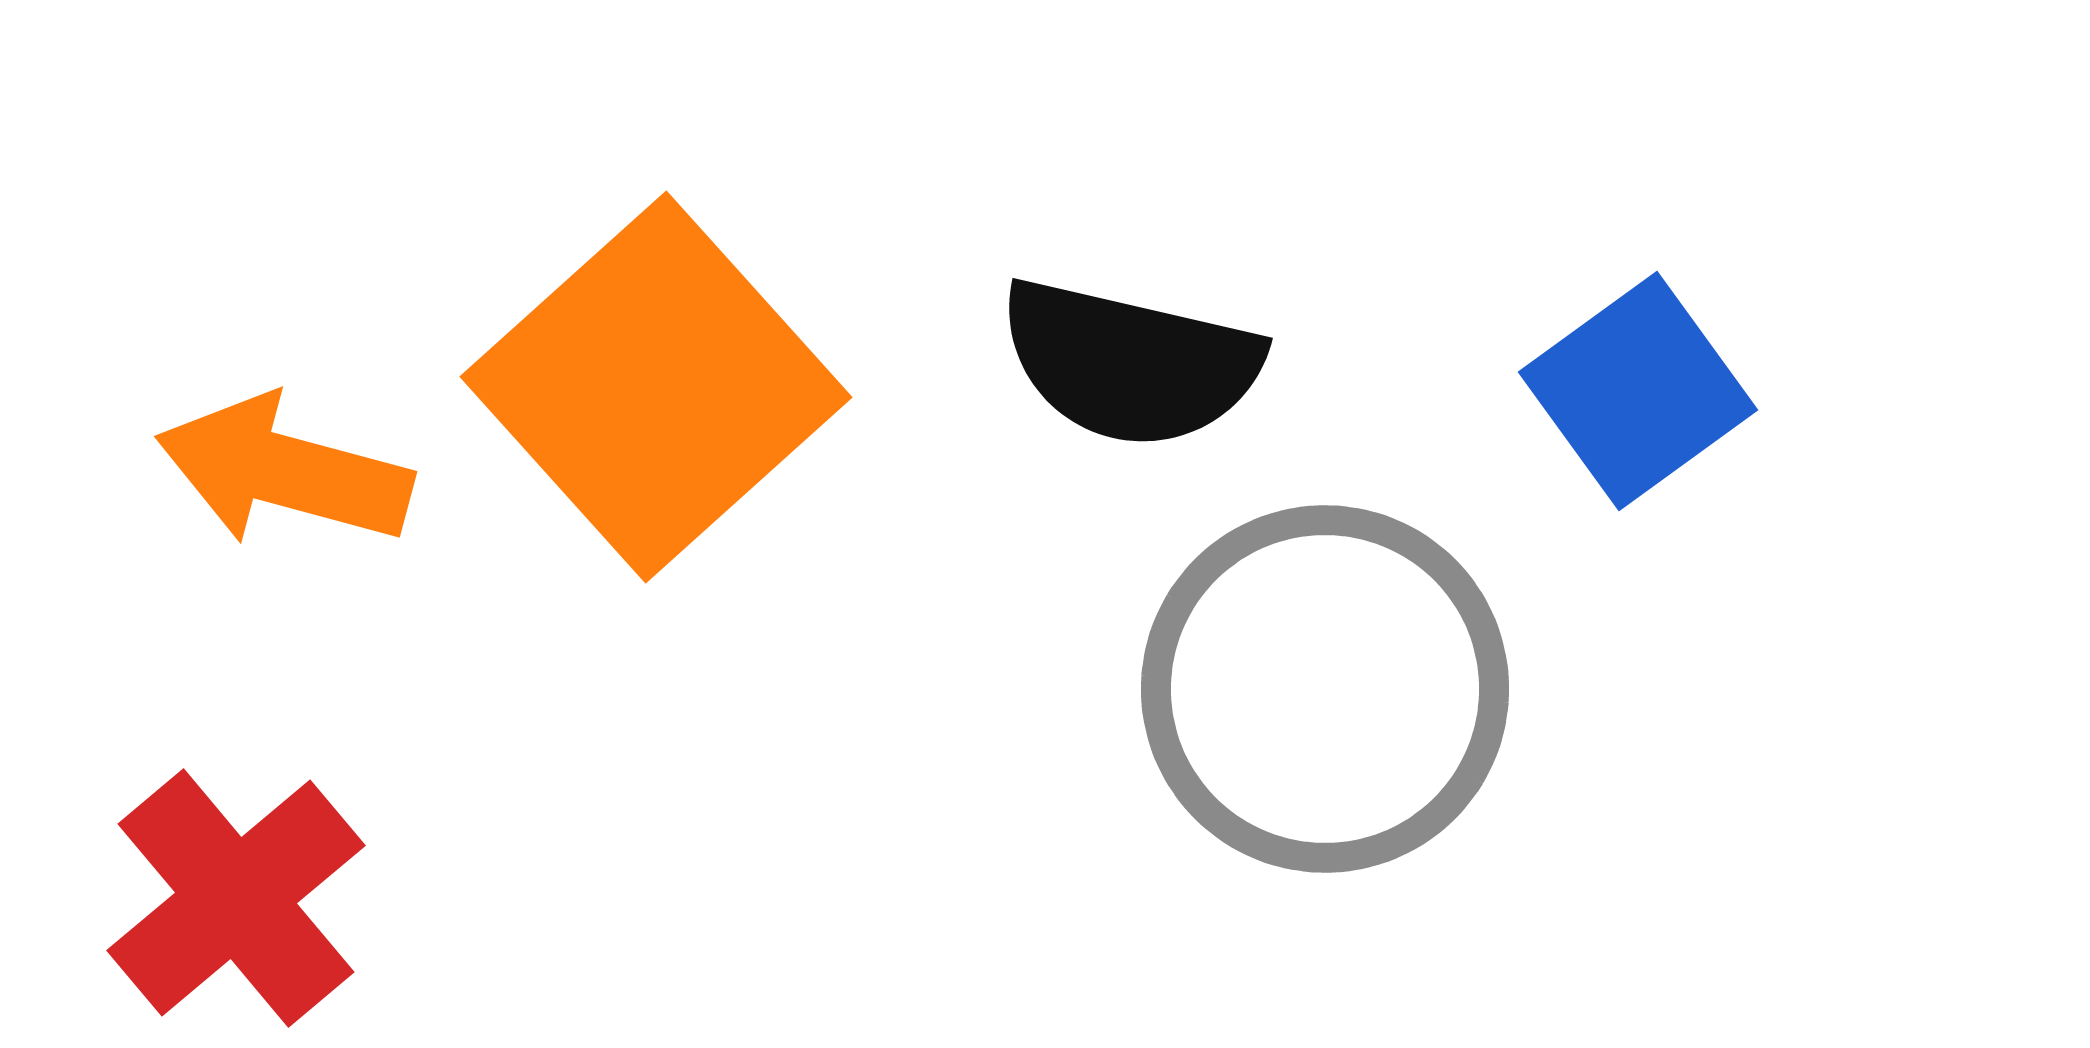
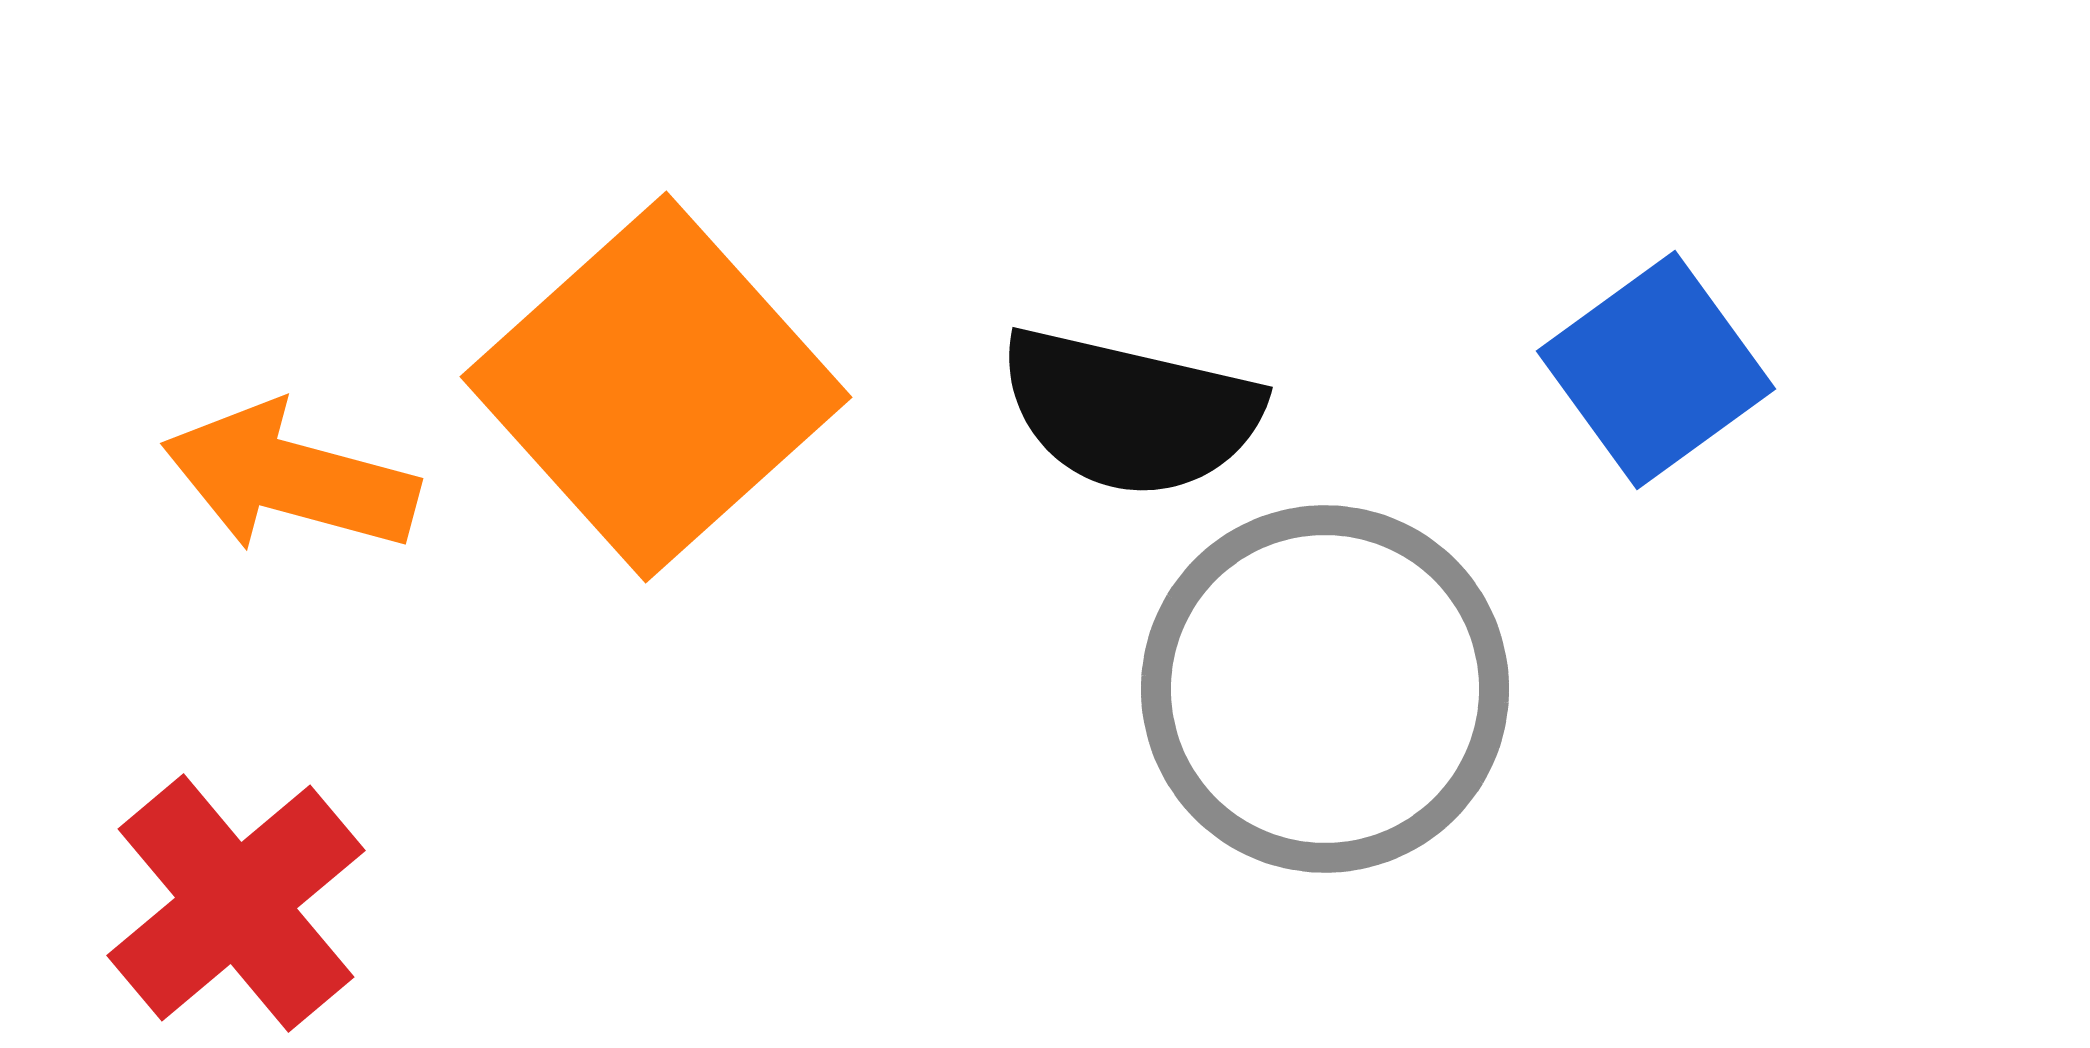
black semicircle: moved 49 px down
blue square: moved 18 px right, 21 px up
orange arrow: moved 6 px right, 7 px down
red cross: moved 5 px down
